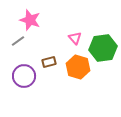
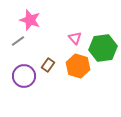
brown rectangle: moved 1 px left, 3 px down; rotated 40 degrees counterclockwise
orange hexagon: moved 1 px up
